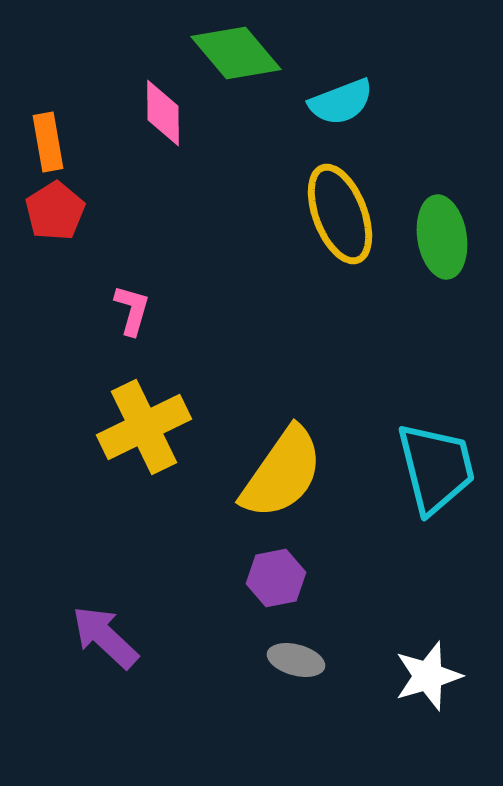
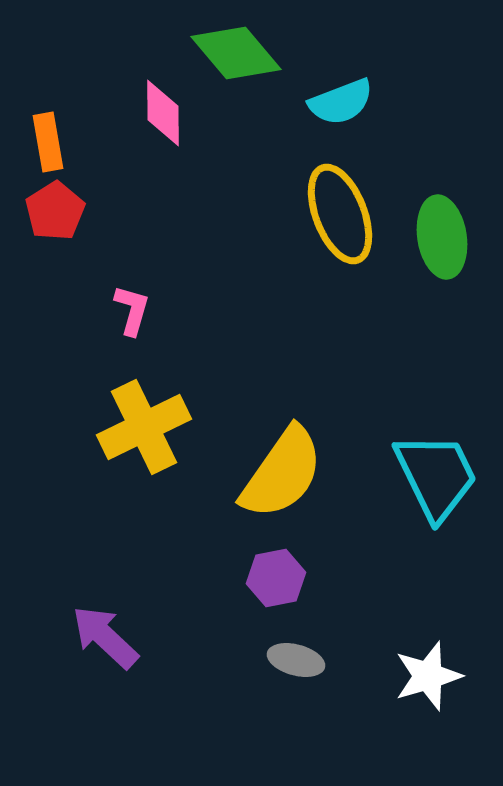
cyan trapezoid: moved 8 px down; rotated 12 degrees counterclockwise
